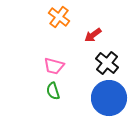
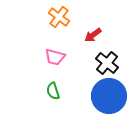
pink trapezoid: moved 1 px right, 9 px up
blue circle: moved 2 px up
